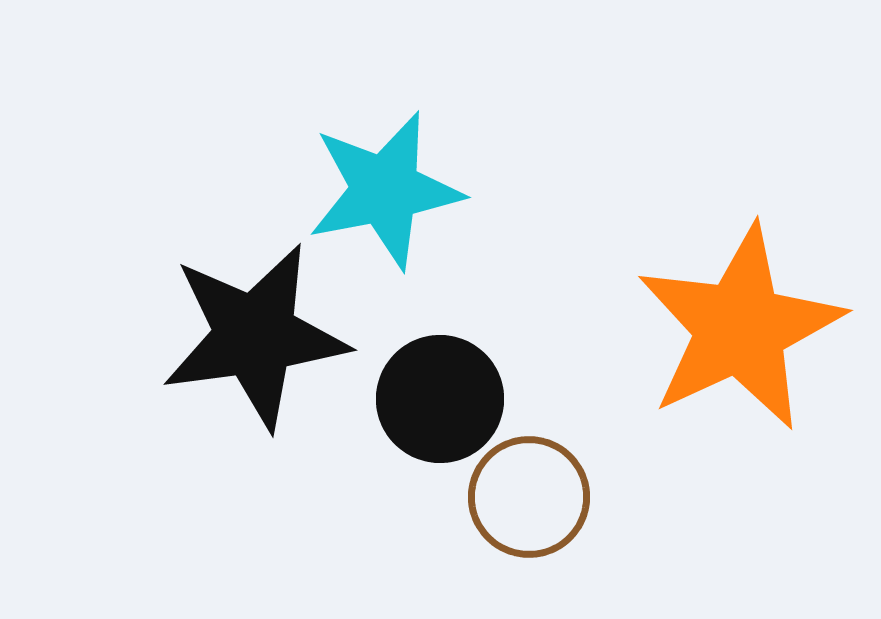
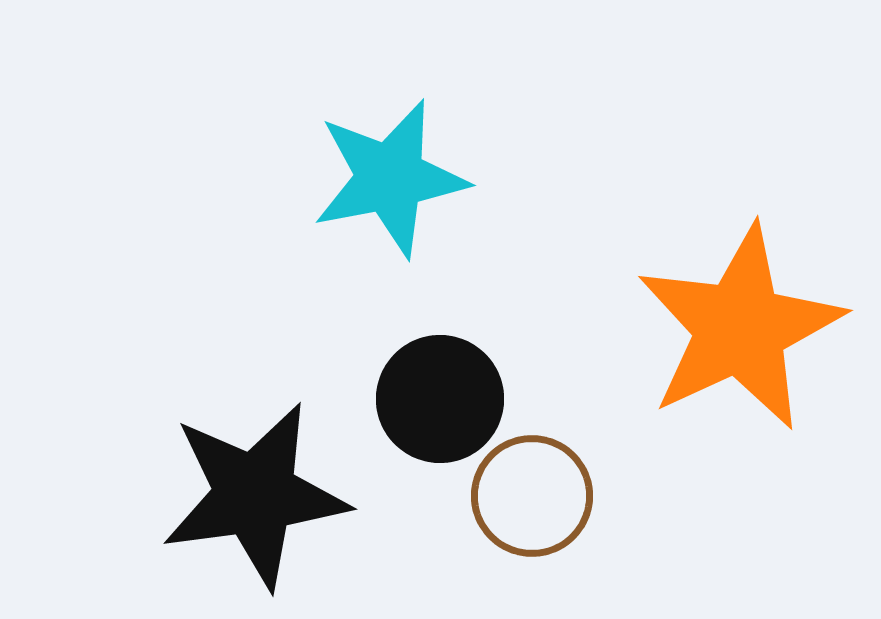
cyan star: moved 5 px right, 12 px up
black star: moved 159 px down
brown circle: moved 3 px right, 1 px up
